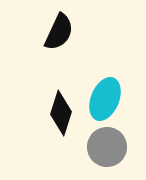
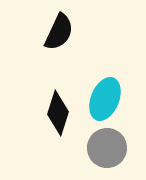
black diamond: moved 3 px left
gray circle: moved 1 px down
